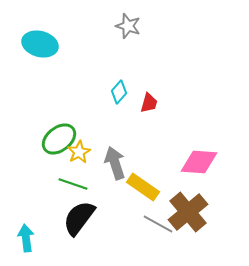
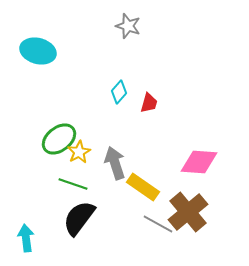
cyan ellipse: moved 2 px left, 7 px down
